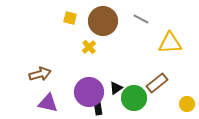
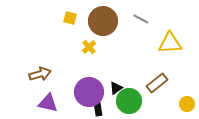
green circle: moved 5 px left, 3 px down
black rectangle: moved 1 px down
